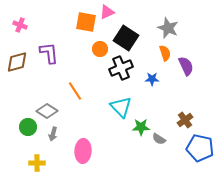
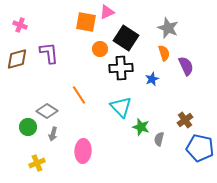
orange semicircle: moved 1 px left
brown diamond: moved 3 px up
black cross: rotated 20 degrees clockwise
blue star: rotated 24 degrees counterclockwise
orange line: moved 4 px right, 4 px down
green star: rotated 18 degrees clockwise
gray semicircle: rotated 72 degrees clockwise
yellow cross: rotated 21 degrees counterclockwise
